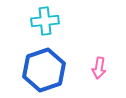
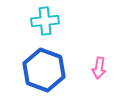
blue hexagon: rotated 21 degrees counterclockwise
